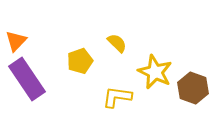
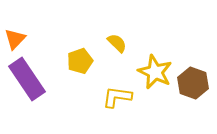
orange triangle: moved 1 px left, 2 px up
brown hexagon: moved 5 px up
